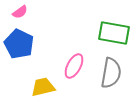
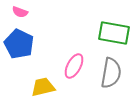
pink semicircle: rotated 56 degrees clockwise
